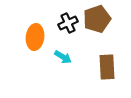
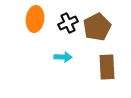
brown pentagon: moved 8 px down; rotated 8 degrees counterclockwise
orange ellipse: moved 18 px up
cyan arrow: rotated 30 degrees counterclockwise
